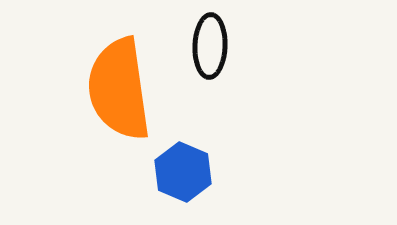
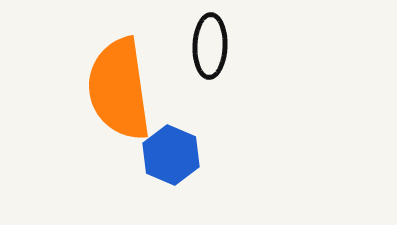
blue hexagon: moved 12 px left, 17 px up
